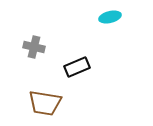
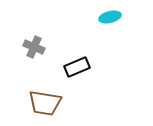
gray cross: rotated 10 degrees clockwise
